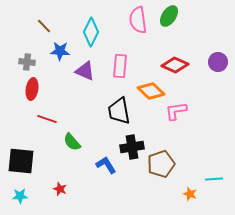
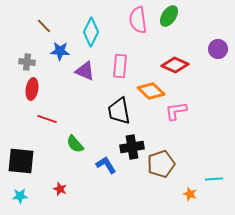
purple circle: moved 13 px up
green semicircle: moved 3 px right, 2 px down
